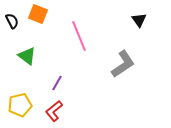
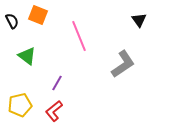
orange square: moved 1 px down
